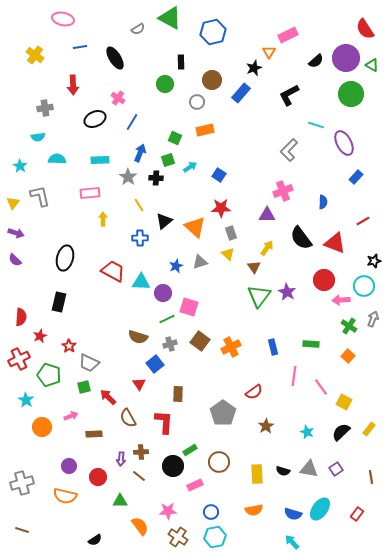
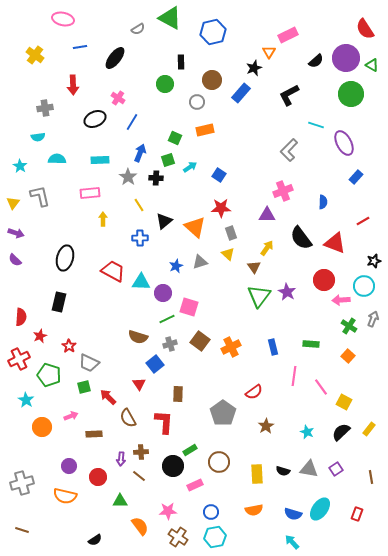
black ellipse at (115, 58): rotated 70 degrees clockwise
red rectangle at (357, 514): rotated 16 degrees counterclockwise
